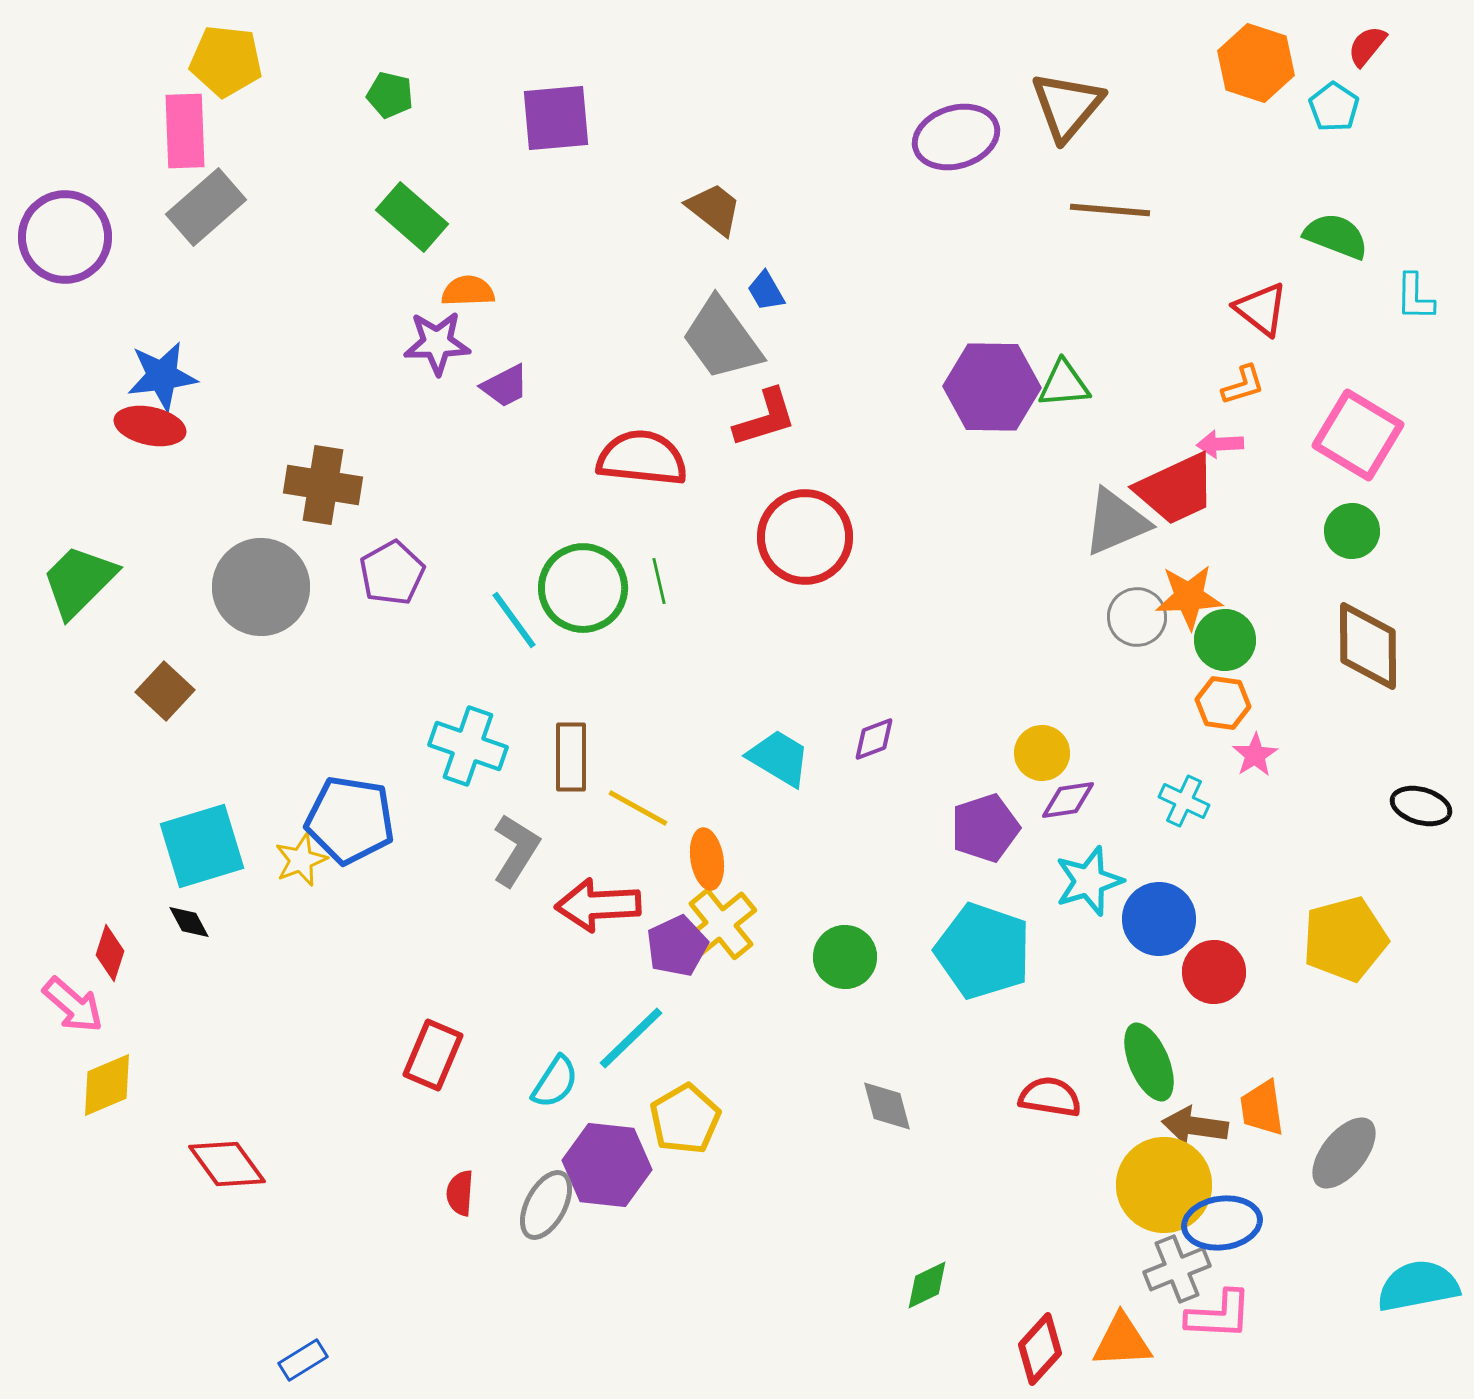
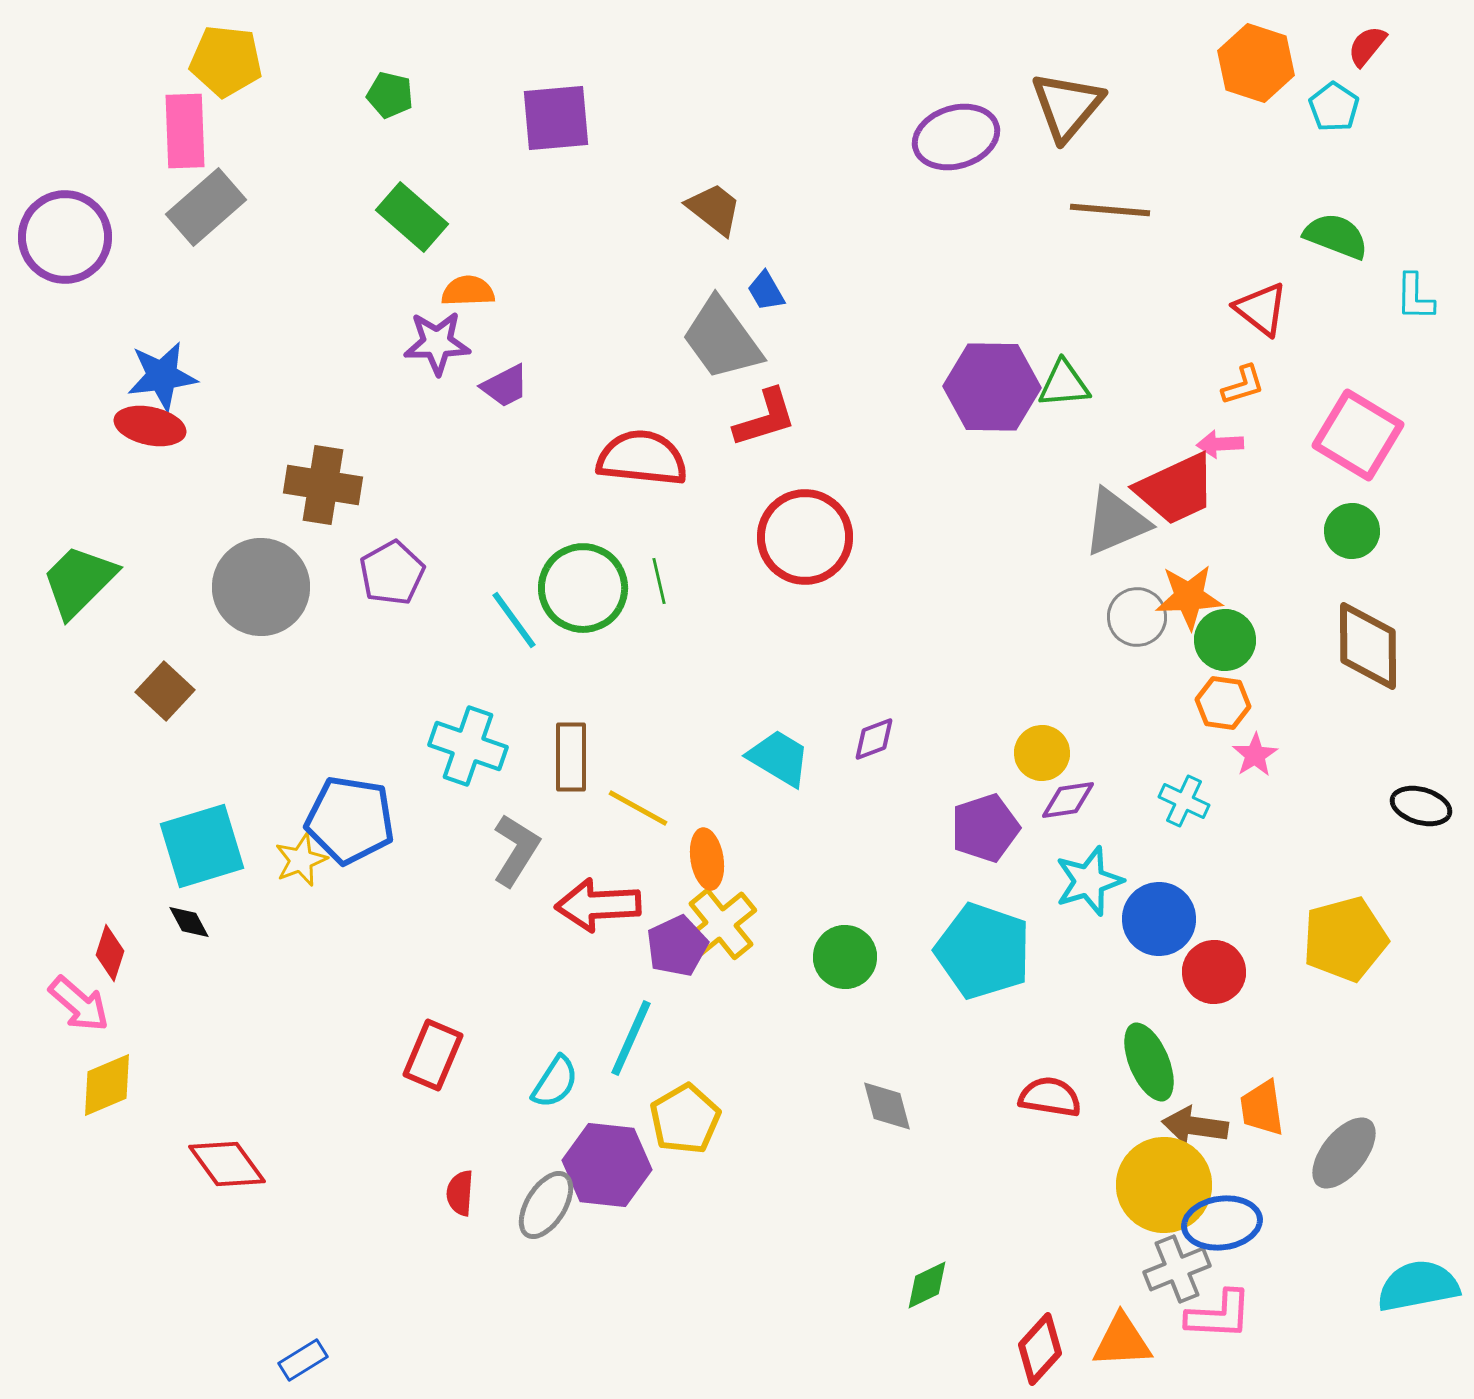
pink arrow at (73, 1005): moved 6 px right, 1 px up
cyan line at (631, 1038): rotated 22 degrees counterclockwise
gray ellipse at (546, 1205): rotated 4 degrees clockwise
